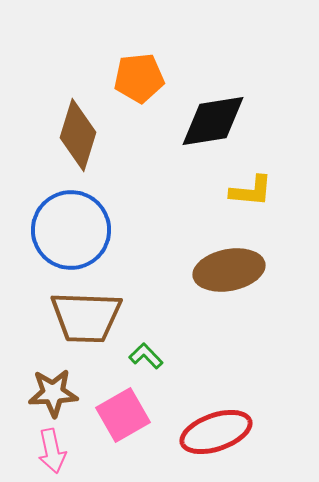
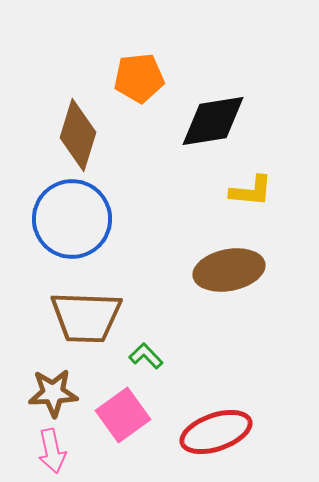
blue circle: moved 1 px right, 11 px up
pink square: rotated 6 degrees counterclockwise
